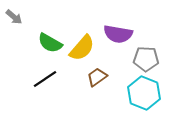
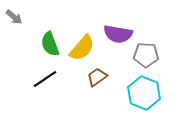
green semicircle: moved 1 px down; rotated 40 degrees clockwise
gray pentagon: moved 4 px up
